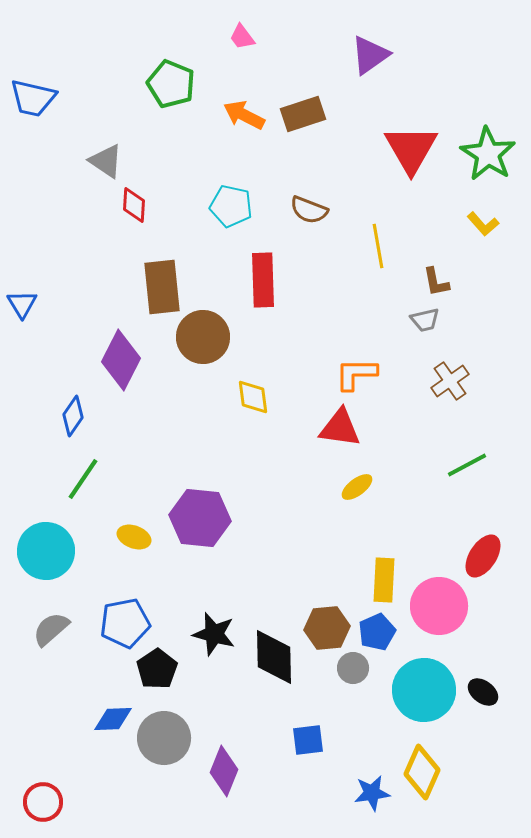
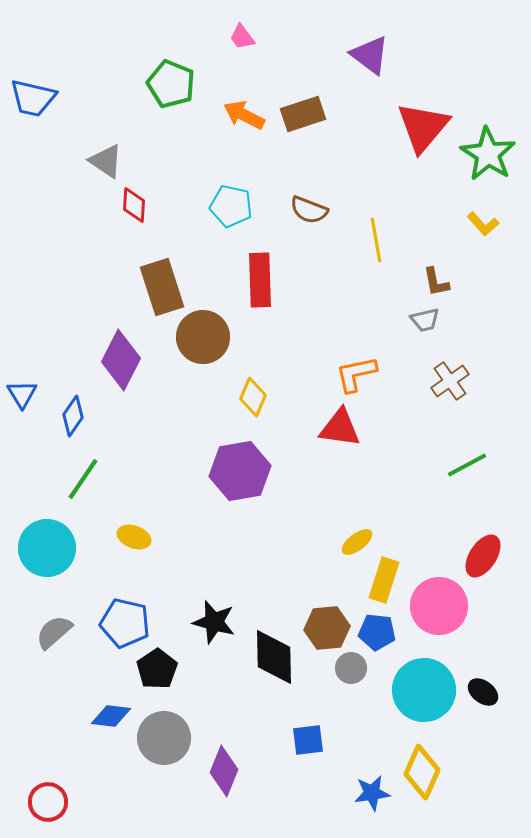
purple triangle at (370, 55): rotated 48 degrees counterclockwise
red triangle at (411, 149): moved 12 px right, 22 px up; rotated 10 degrees clockwise
yellow line at (378, 246): moved 2 px left, 6 px up
red rectangle at (263, 280): moved 3 px left
brown rectangle at (162, 287): rotated 12 degrees counterclockwise
blue triangle at (22, 304): moved 90 px down
orange L-shape at (356, 374): rotated 12 degrees counterclockwise
yellow diamond at (253, 397): rotated 30 degrees clockwise
yellow ellipse at (357, 487): moved 55 px down
purple hexagon at (200, 518): moved 40 px right, 47 px up; rotated 16 degrees counterclockwise
cyan circle at (46, 551): moved 1 px right, 3 px up
yellow rectangle at (384, 580): rotated 15 degrees clockwise
blue pentagon at (125, 623): rotated 24 degrees clockwise
gray semicircle at (51, 629): moved 3 px right, 3 px down
blue pentagon at (377, 632): rotated 30 degrees clockwise
black star at (214, 634): moved 12 px up
gray circle at (353, 668): moved 2 px left
blue diamond at (113, 719): moved 2 px left, 3 px up; rotated 9 degrees clockwise
red circle at (43, 802): moved 5 px right
